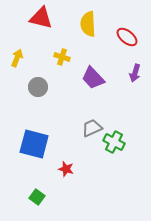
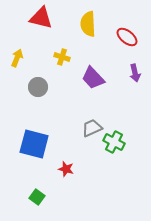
purple arrow: rotated 30 degrees counterclockwise
